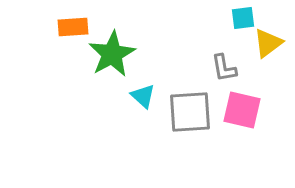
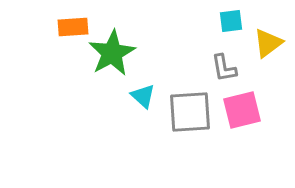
cyan square: moved 12 px left, 3 px down
green star: moved 1 px up
pink square: rotated 27 degrees counterclockwise
